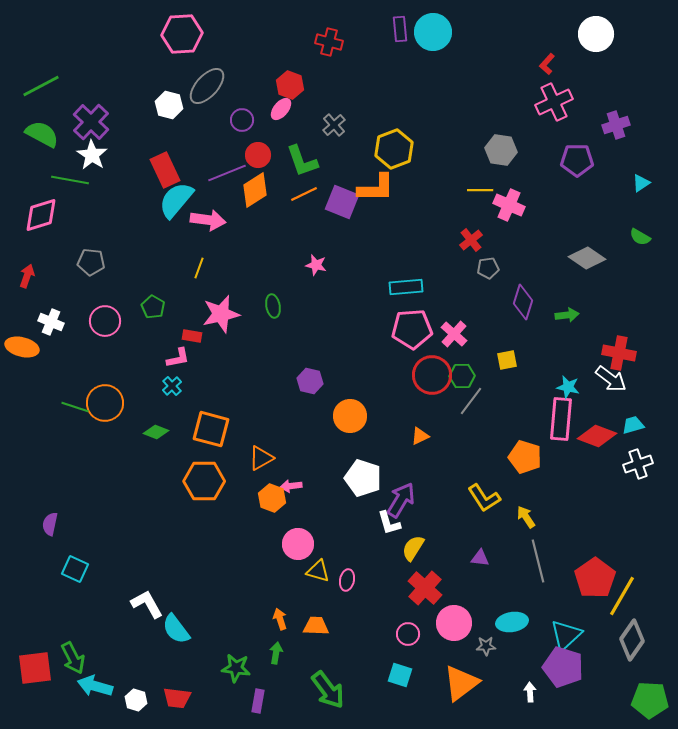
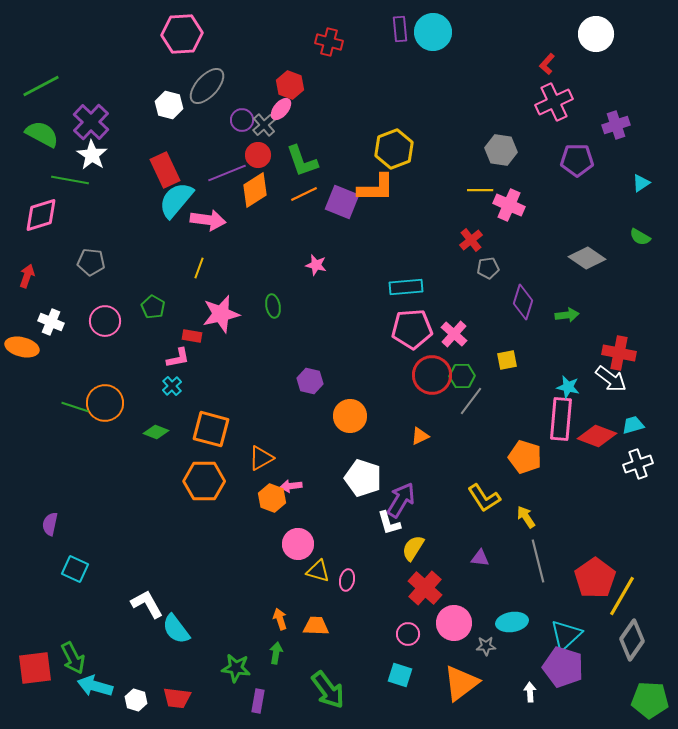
gray cross at (334, 125): moved 70 px left
